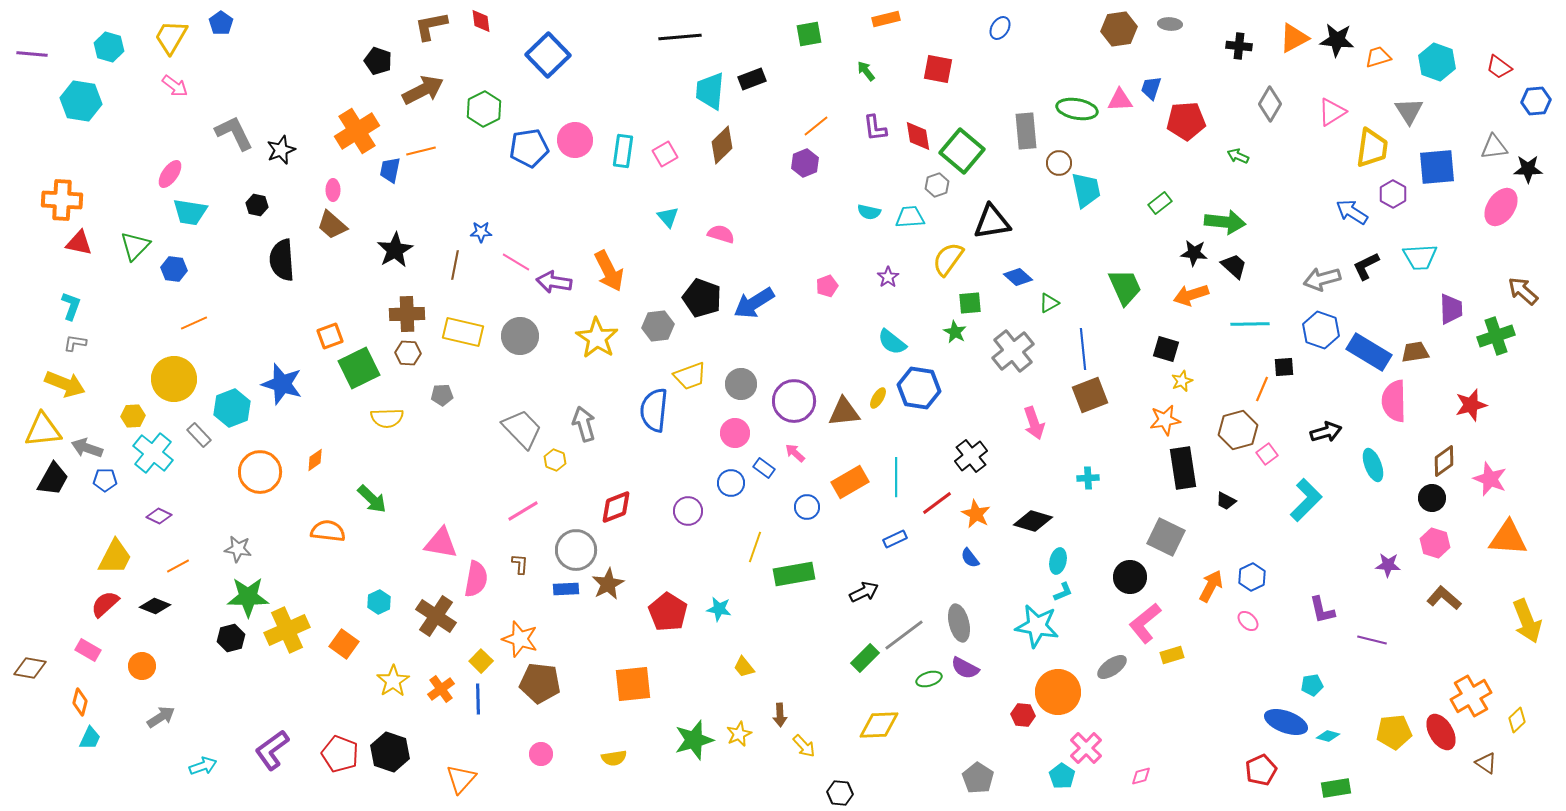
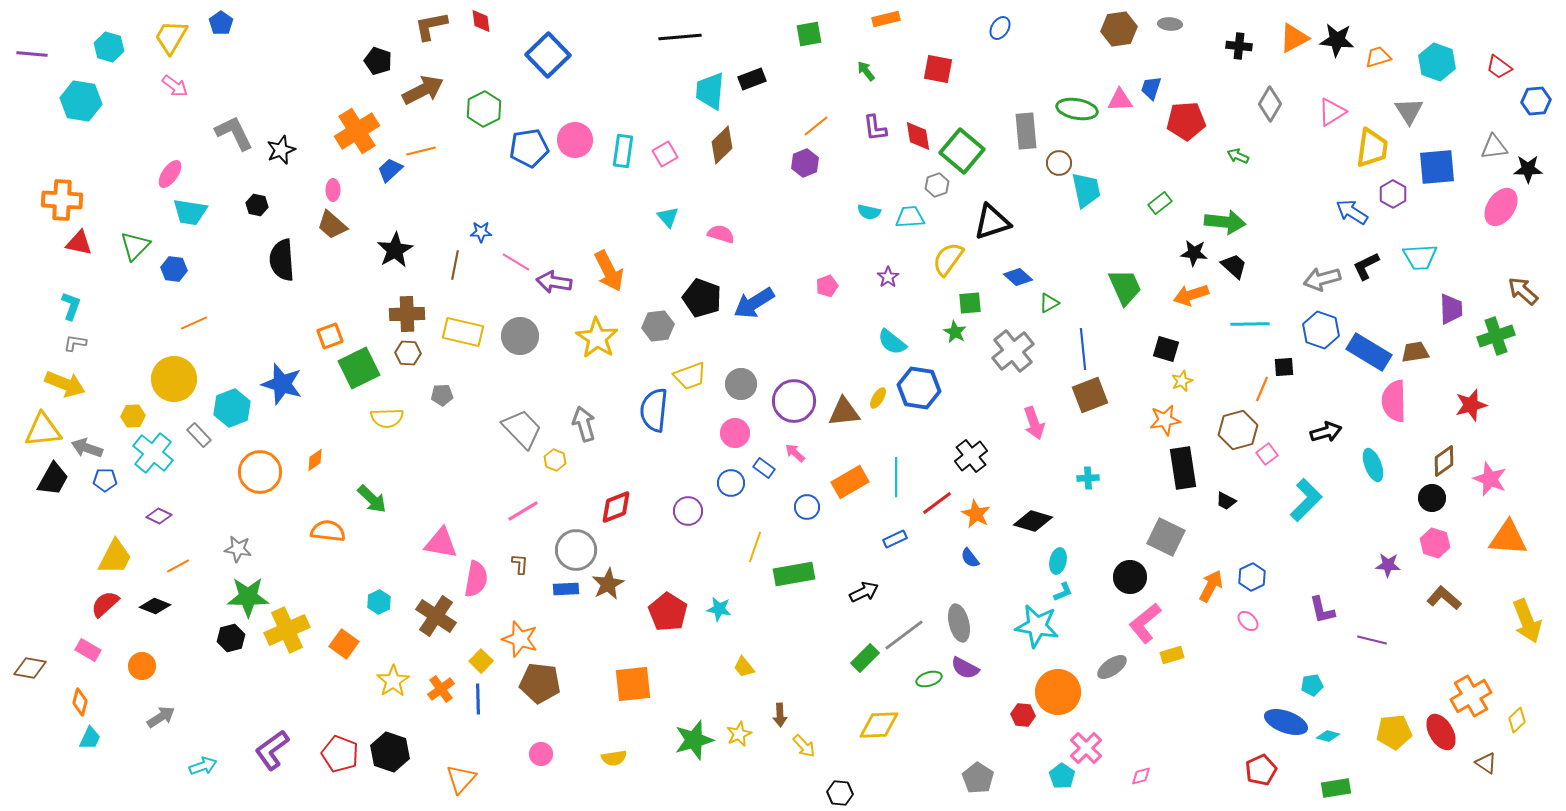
blue trapezoid at (390, 170): rotated 36 degrees clockwise
black triangle at (992, 222): rotated 9 degrees counterclockwise
